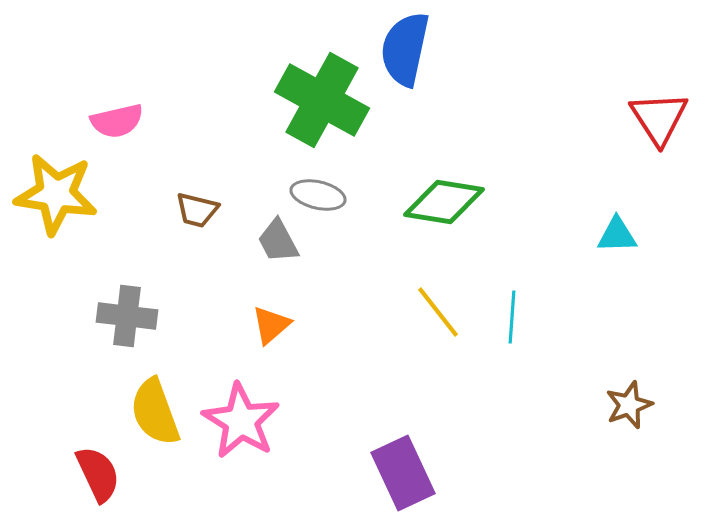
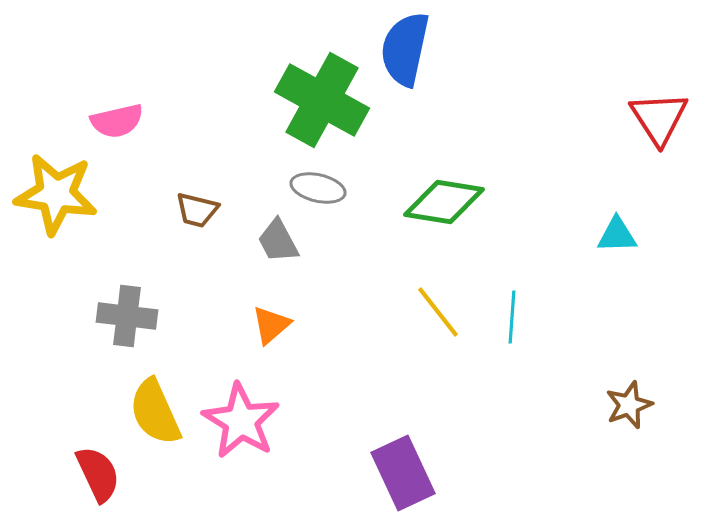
gray ellipse: moved 7 px up
yellow semicircle: rotated 4 degrees counterclockwise
